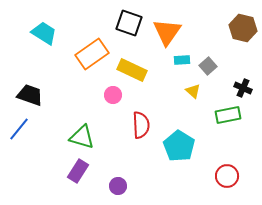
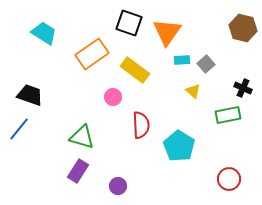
gray square: moved 2 px left, 2 px up
yellow rectangle: moved 3 px right; rotated 12 degrees clockwise
pink circle: moved 2 px down
red circle: moved 2 px right, 3 px down
